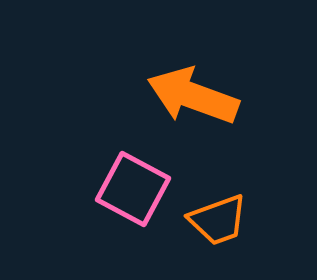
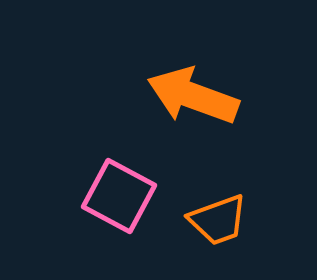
pink square: moved 14 px left, 7 px down
